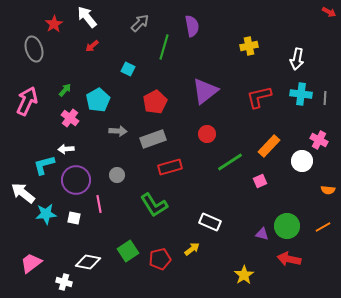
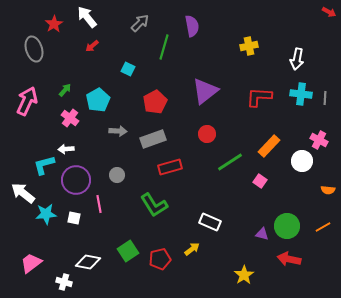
red L-shape at (259, 97): rotated 16 degrees clockwise
pink square at (260, 181): rotated 32 degrees counterclockwise
